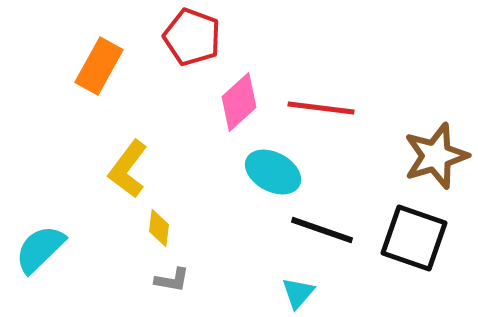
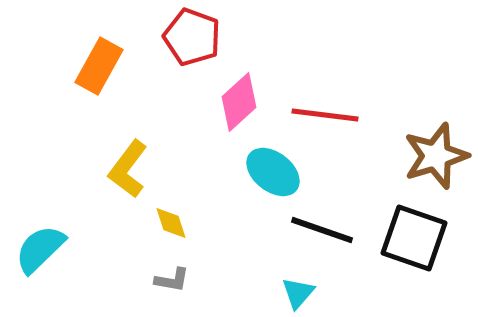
red line: moved 4 px right, 7 px down
cyan ellipse: rotated 10 degrees clockwise
yellow diamond: moved 12 px right, 5 px up; rotated 24 degrees counterclockwise
